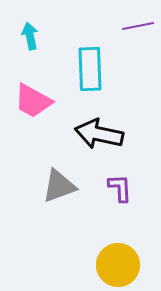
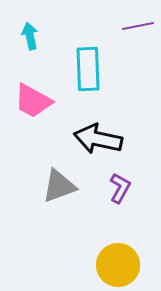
cyan rectangle: moved 2 px left
black arrow: moved 1 px left, 5 px down
purple L-shape: rotated 32 degrees clockwise
